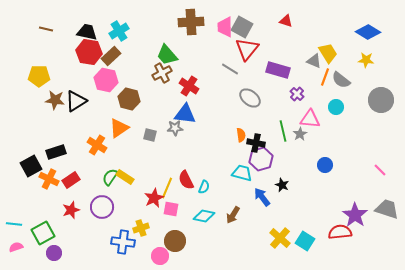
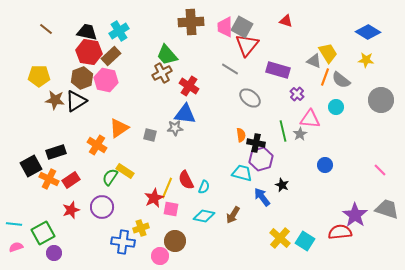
brown line at (46, 29): rotated 24 degrees clockwise
red triangle at (247, 49): moved 4 px up
brown hexagon at (129, 99): moved 47 px left, 21 px up; rotated 25 degrees clockwise
yellow rectangle at (125, 177): moved 6 px up
